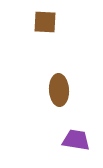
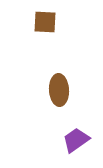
purple trapezoid: rotated 44 degrees counterclockwise
